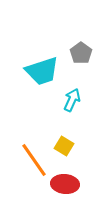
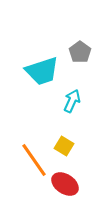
gray pentagon: moved 1 px left, 1 px up
cyan arrow: moved 1 px down
red ellipse: rotated 28 degrees clockwise
